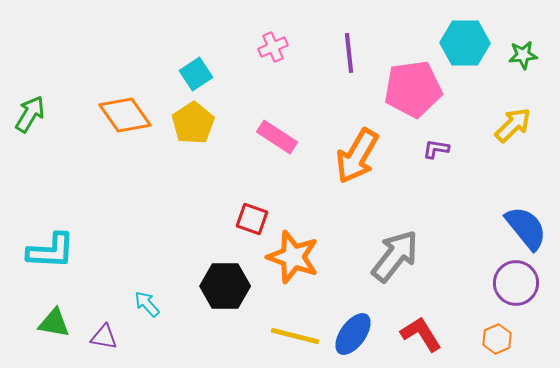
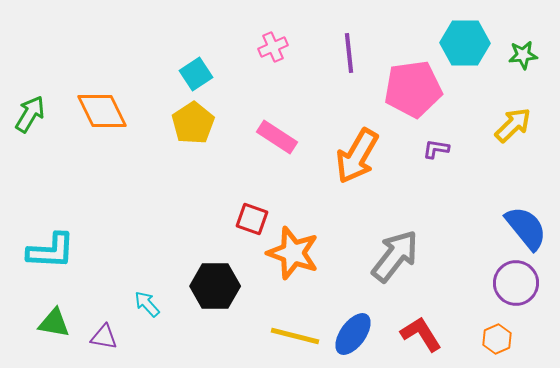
orange diamond: moved 23 px left, 4 px up; rotated 10 degrees clockwise
orange star: moved 4 px up
black hexagon: moved 10 px left
